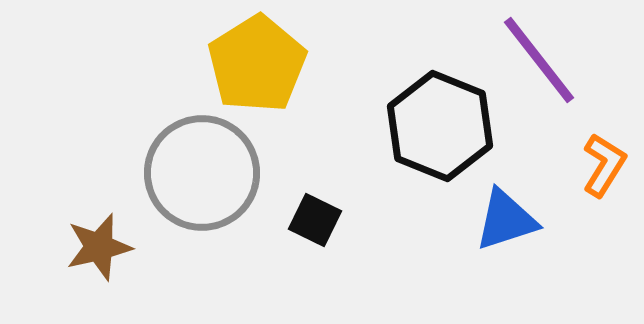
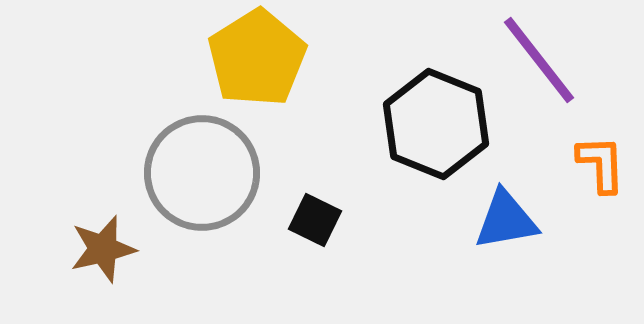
yellow pentagon: moved 6 px up
black hexagon: moved 4 px left, 2 px up
orange L-shape: moved 3 px left, 1 px up; rotated 34 degrees counterclockwise
blue triangle: rotated 8 degrees clockwise
brown star: moved 4 px right, 2 px down
